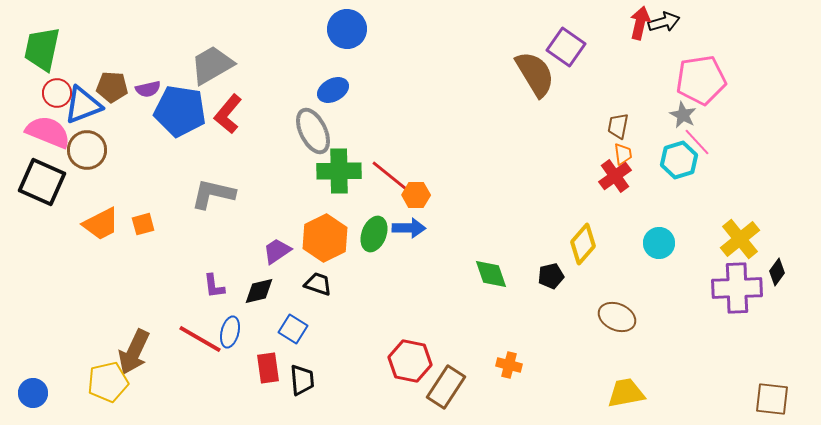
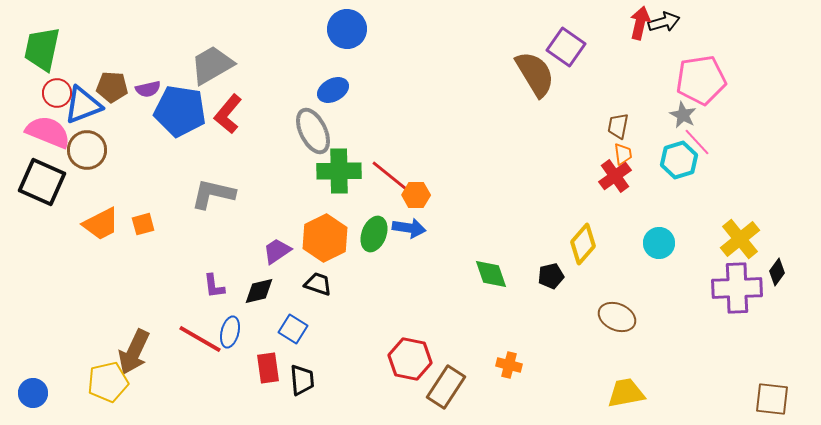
blue arrow at (409, 228): rotated 8 degrees clockwise
red hexagon at (410, 361): moved 2 px up
